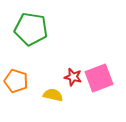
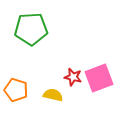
green pentagon: rotated 12 degrees counterclockwise
orange pentagon: moved 9 px down
